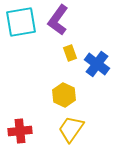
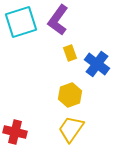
cyan square: rotated 8 degrees counterclockwise
yellow hexagon: moved 6 px right; rotated 15 degrees clockwise
red cross: moved 5 px left, 1 px down; rotated 20 degrees clockwise
